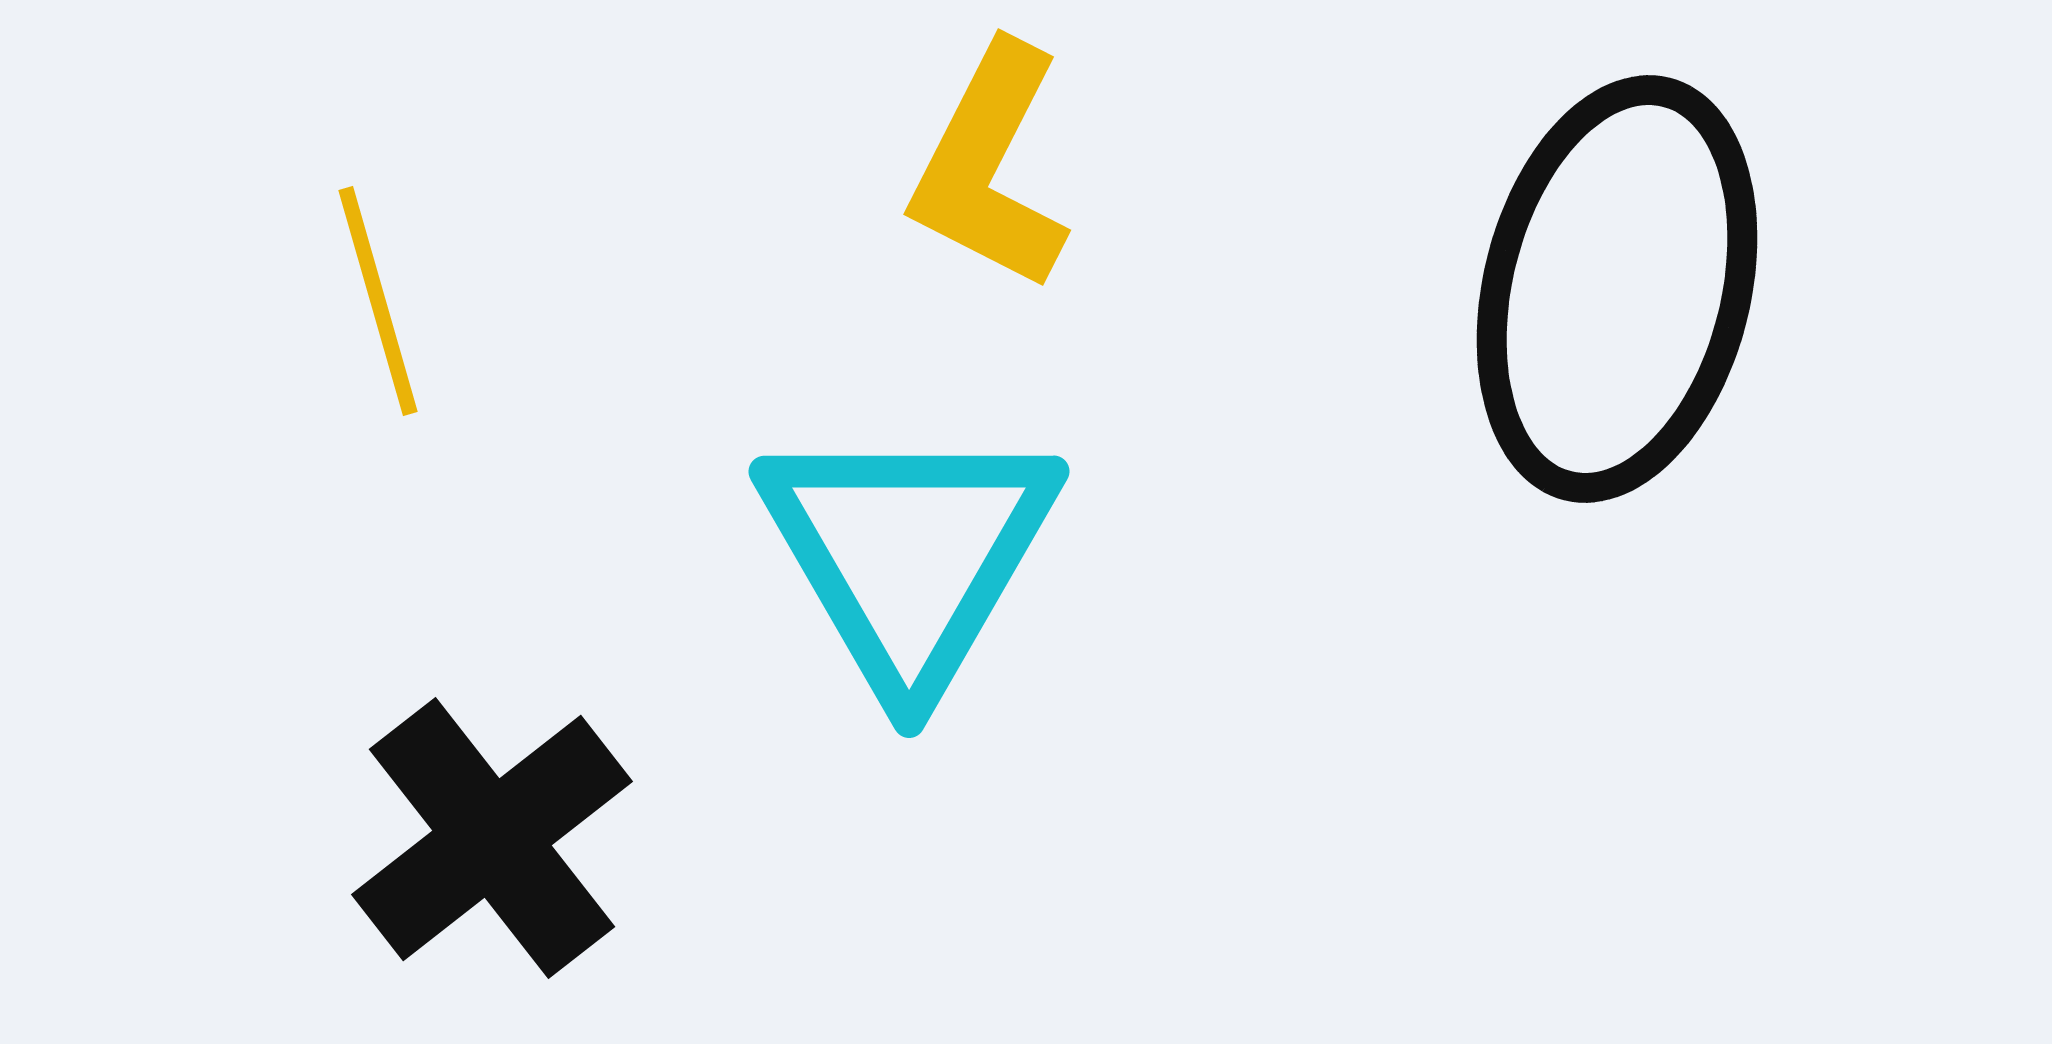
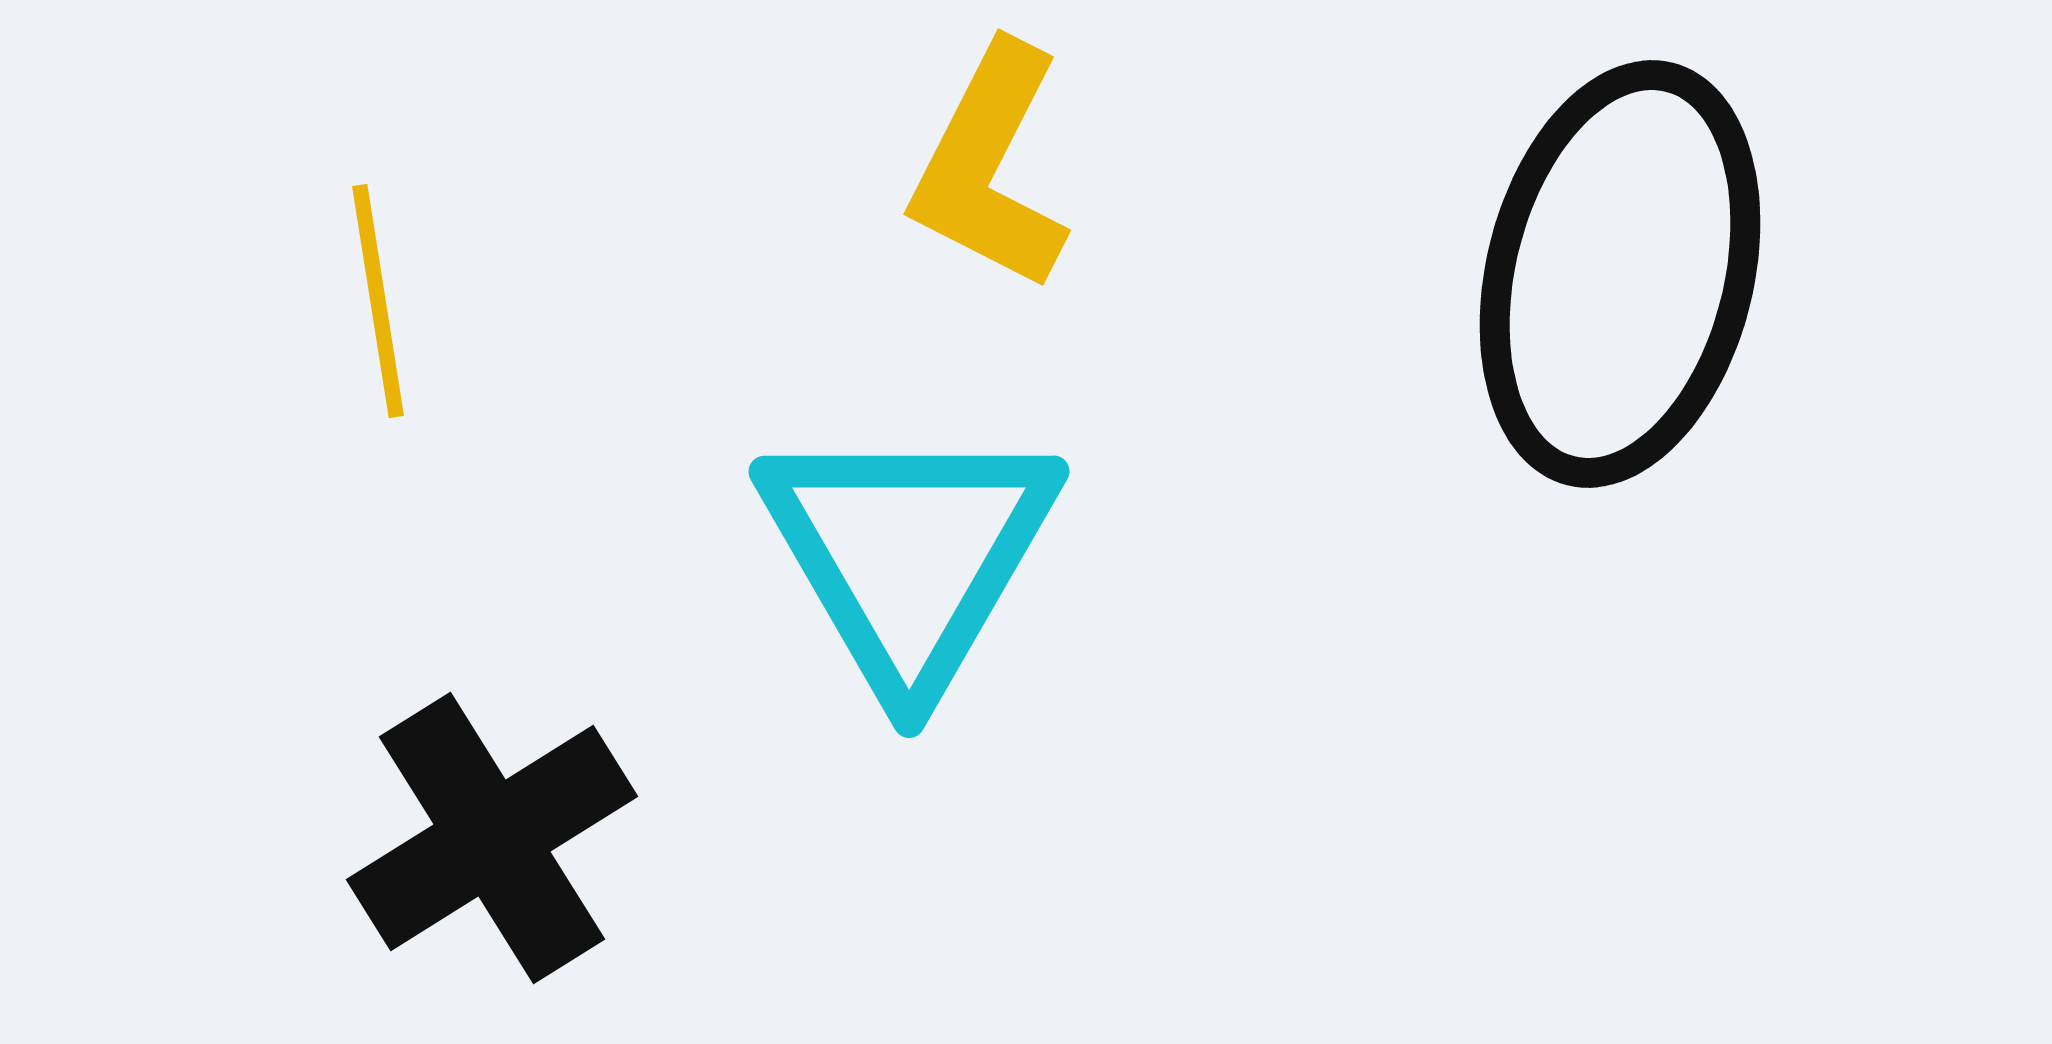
black ellipse: moved 3 px right, 15 px up
yellow line: rotated 7 degrees clockwise
black cross: rotated 6 degrees clockwise
